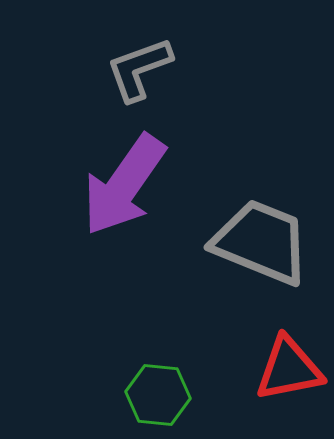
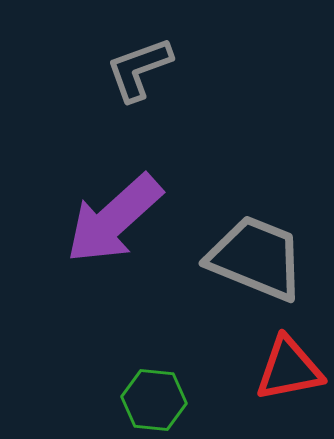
purple arrow: moved 10 px left, 34 px down; rotated 13 degrees clockwise
gray trapezoid: moved 5 px left, 16 px down
green hexagon: moved 4 px left, 5 px down
